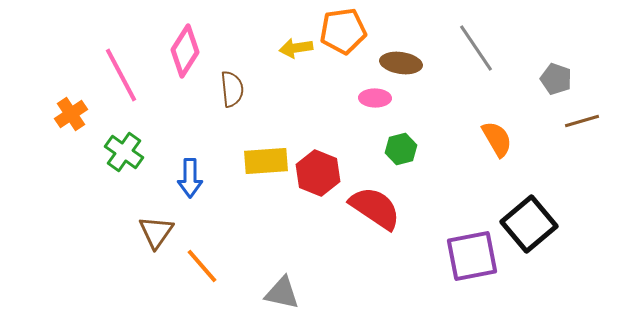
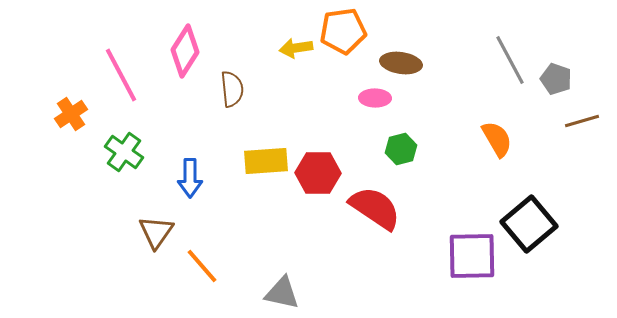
gray line: moved 34 px right, 12 px down; rotated 6 degrees clockwise
red hexagon: rotated 21 degrees counterclockwise
purple square: rotated 10 degrees clockwise
